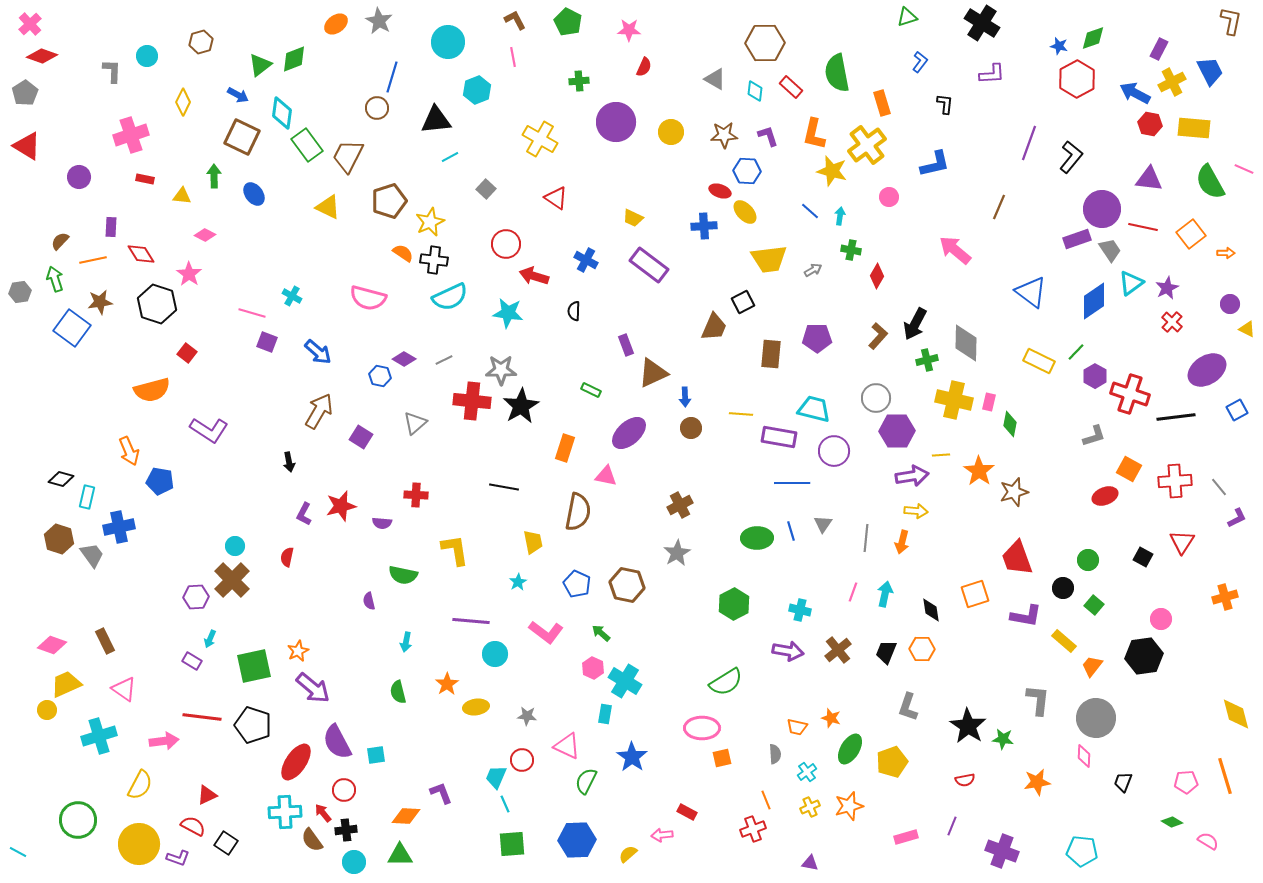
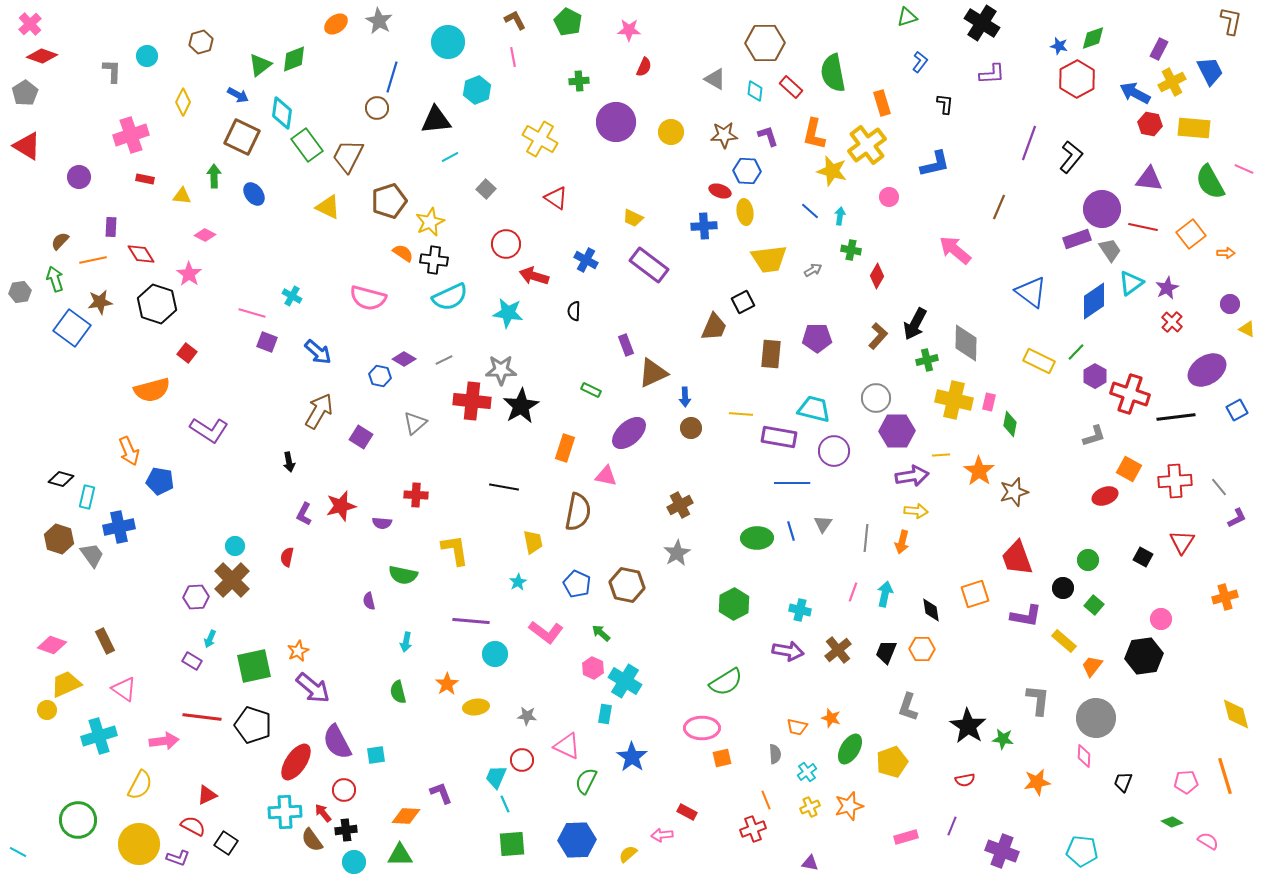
green semicircle at (837, 73): moved 4 px left
yellow ellipse at (745, 212): rotated 35 degrees clockwise
